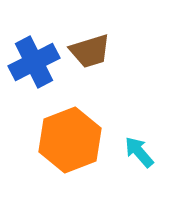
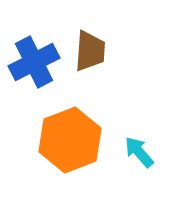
brown trapezoid: rotated 69 degrees counterclockwise
